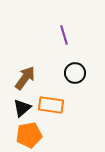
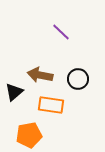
purple line: moved 3 px left, 3 px up; rotated 30 degrees counterclockwise
black circle: moved 3 px right, 6 px down
brown arrow: moved 15 px right, 3 px up; rotated 115 degrees counterclockwise
black triangle: moved 8 px left, 16 px up
